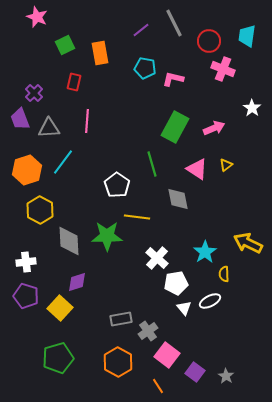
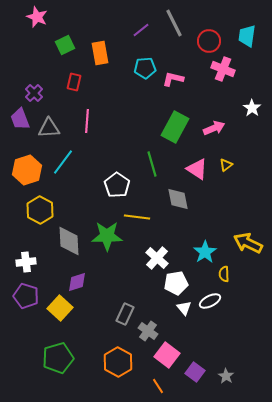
cyan pentagon at (145, 68): rotated 15 degrees counterclockwise
gray rectangle at (121, 319): moved 4 px right, 5 px up; rotated 55 degrees counterclockwise
gray cross at (148, 331): rotated 18 degrees counterclockwise
